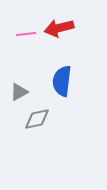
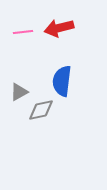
pink line: moved 3 px left, 2 px up
gray diamond: moved 4 px right, 9 px up
